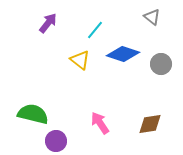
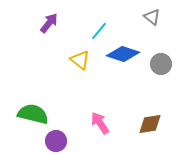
purple arrow: moved 1 px right
cyan line: moved 4 px right, 1 px down
